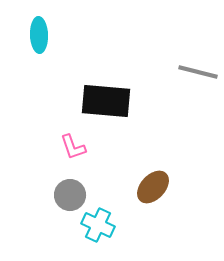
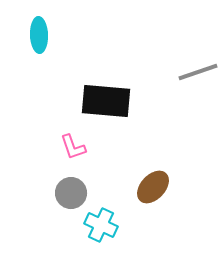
gray line: rotated 33 degrees counterclockwise
gray circle: moved 1 px right, 2 px up
cyan cross: moved 3 px right
